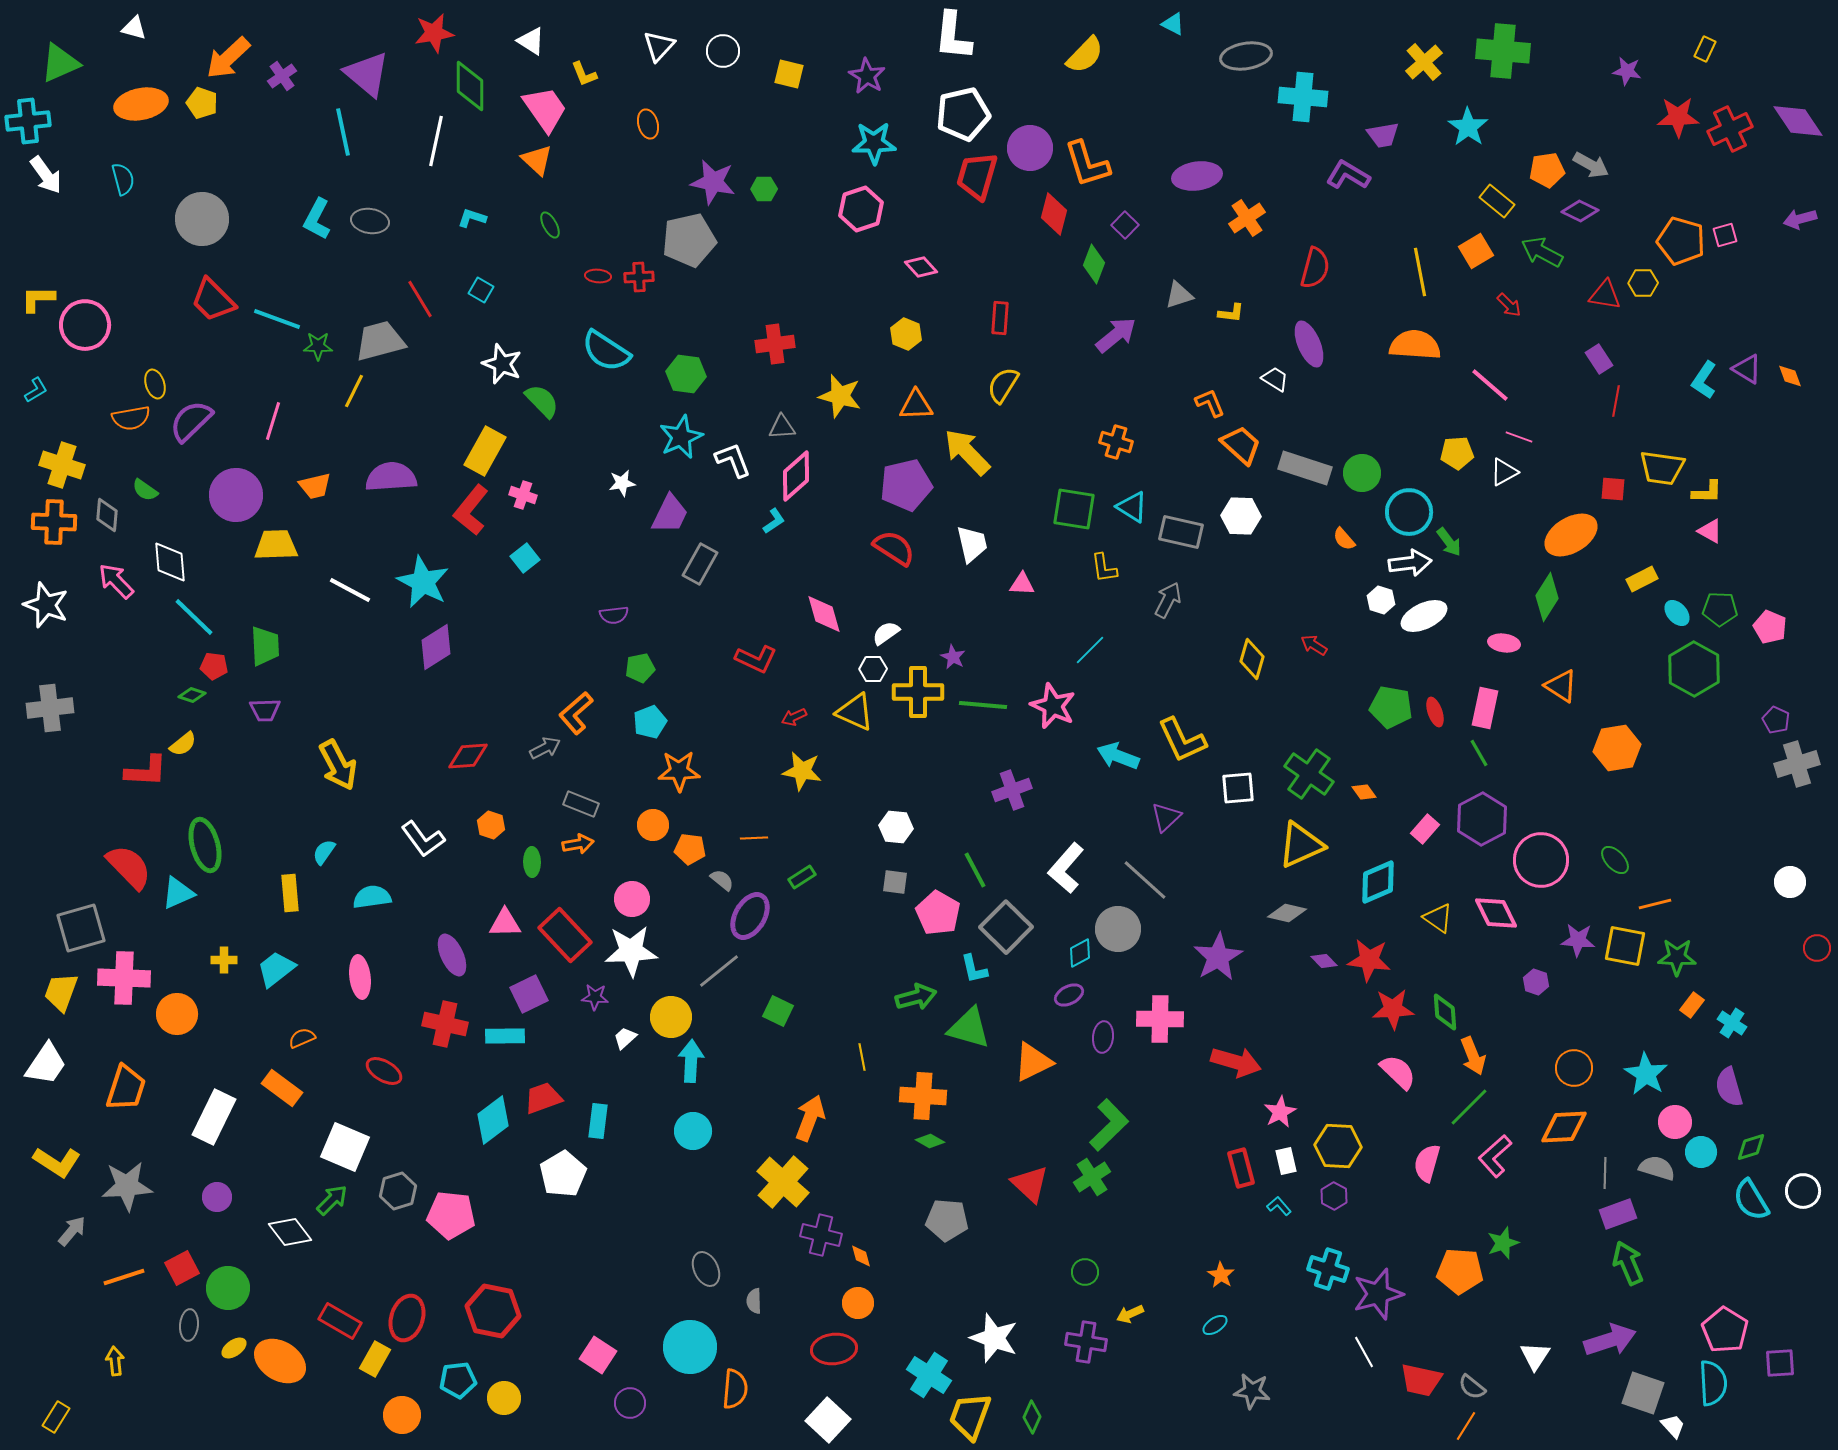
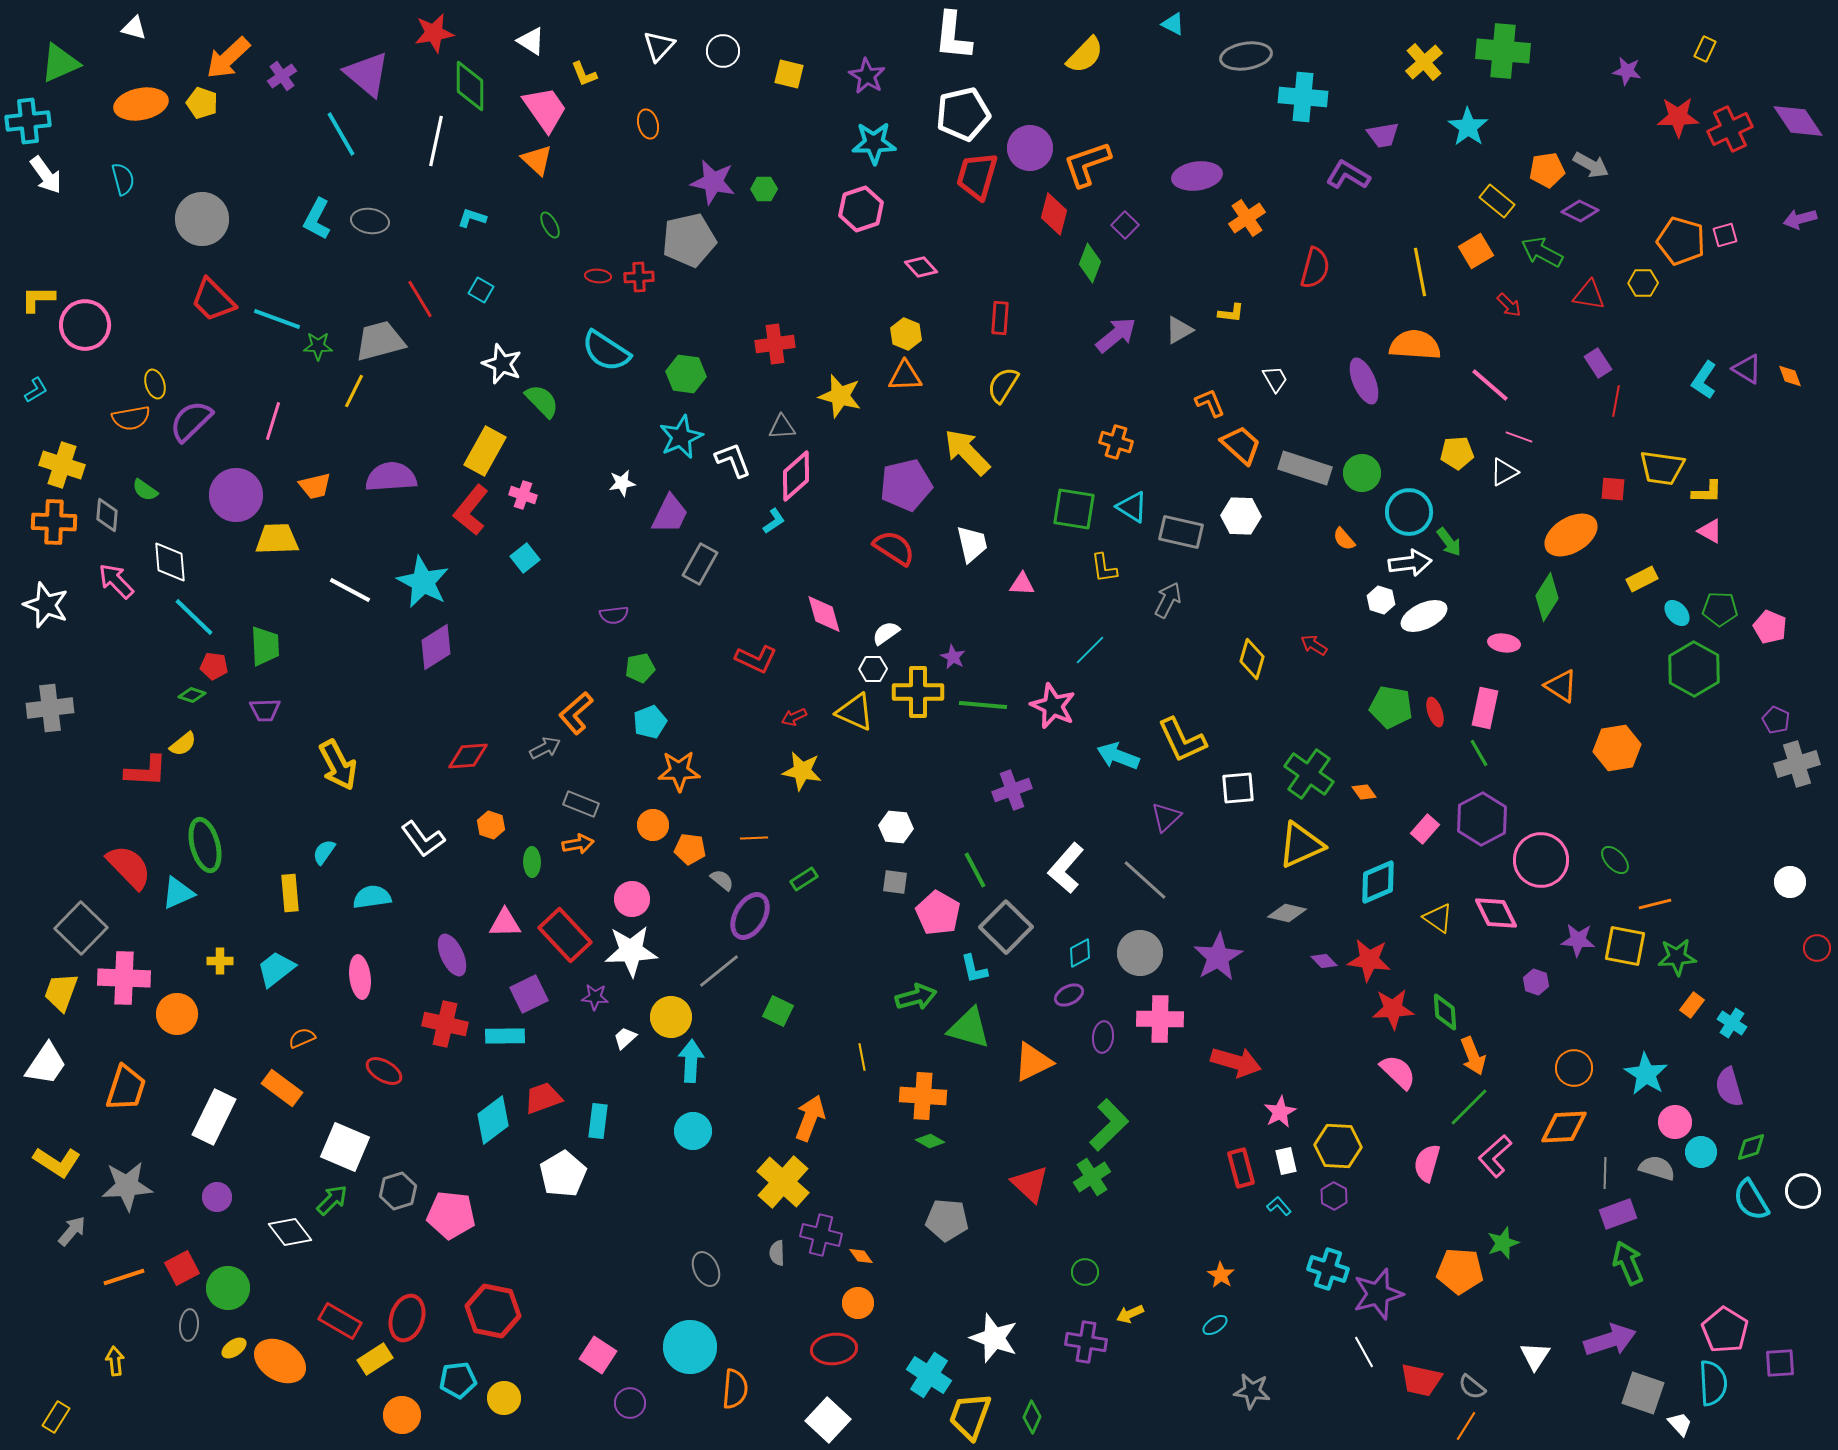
cyan line at (343, 132): moved 2 px left, 2 px down; rotated 18 degrees counterclockwise
orange L-shape at (1087, 164): rotated 88 degrees clockwise
green diamond at (1094, 264): moved 4 px left, 1 px up
gray triangle at (1179, 295): moved 35 px down; rotated 12 degrees counterclockwise
red triangle at (1605, 295): moved 16 px left
purple ellipse at (1309, 344): moved 55 px right, 37 px down
purple rectangle at (1599, 359): moved 1 px left, 4 px down
white trapezoid at (1275, 379): rotated 28 degrees clockwise
orange triangle at (916, 405): moved 11 px left, 29 px up
yellow trapezoid at (276, 545): moved 1 px right, 6 px up
green rectangle at (802, 877): moved 2 px right, 2 px down
gray square at (81, 928): rotated 30 degrees counterclockwise
gray circle at (1118, 929): moved 22 px right, 24 px down
green star at (1677, 957): rotated 6 degrees counterclockwise
yellow cross at (224, 960): moved 4 px left, 1 px down
orange diamond at (861, 1256): rotated 20 degrees counterclockwise
gray semicircle at (754, 1301): moved 23 px right, 48 px up
yellow rectangle at (375, 1359): rotated 28 degrees clockwise
white trapezoid at (1673, 1426): moved 7 px right, 2 px up
